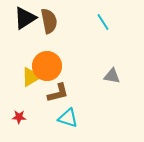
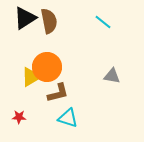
cyan line: rotated 18 degrees counterclockwise
orange circle: moved 1 px down
